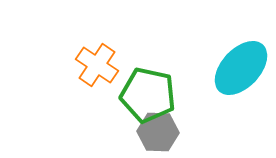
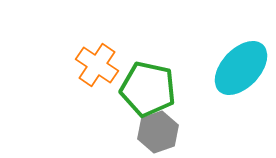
green pentagon: moved 6 px up
gray hexagon: rotated 21 degrees counterclockwise
